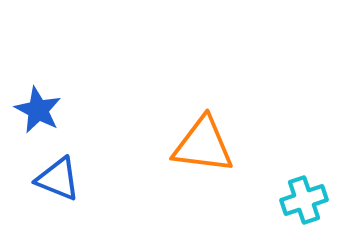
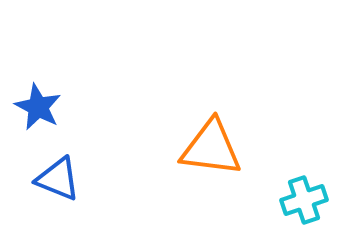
blue star: moved 3 px up
orange triangle: moved 8 px right, 3 px down
